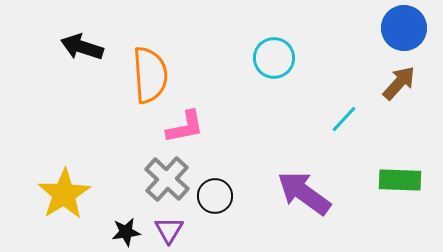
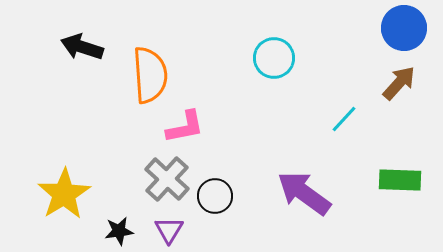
black star: moved 7 px left, 1 px up
